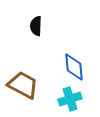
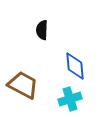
black semicircle: moved 6 px right, 4 px down
blue diamond: moved 1 px right, 1 px up
